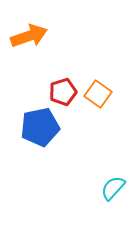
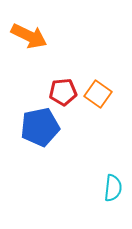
orange arrow: rotated 45 degrees clockwise
red pentagon: rotated 12 degrees clockwise
cyan semicircle: rotated 144 degrees clockwise
